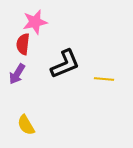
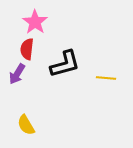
pink star: rotated 25 degrees counterclockwise
red semicircle: moved 4 px right, 5 px down
black L-shape: rotated 8 degrees clockwise
yellow line: moved 2 px right, 1 px up
